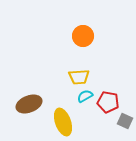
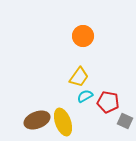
yellow trapezoid: rotated 50 degrees counterclockwise
brown ellipse: moved 8 px right, 16 px down
